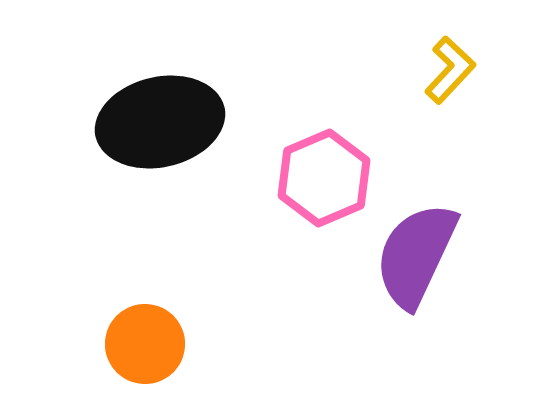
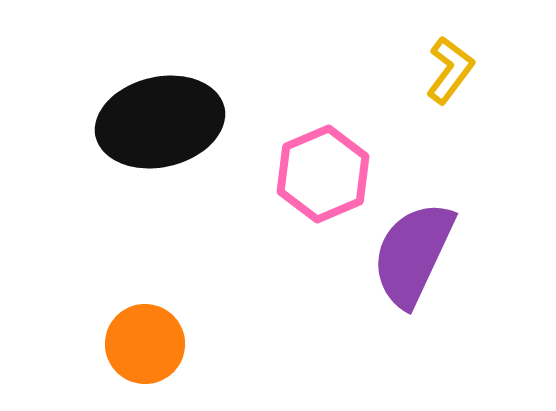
yellow L-shape: rotated 6 degrees counterclockwise
pink hexagon: moved 1 px left, 4 px up
purple semicircle: moved 3 px left, 1 px up
